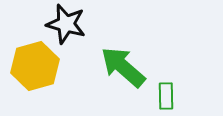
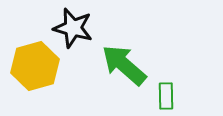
black star: moved 7 px right, 4 px down
green arrow: moved 1 px right, 2 px up
